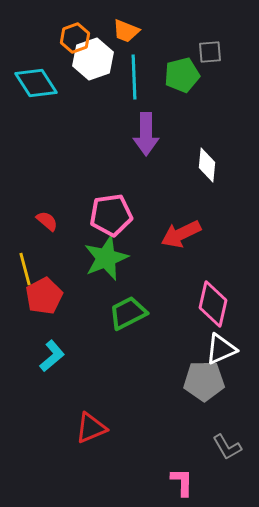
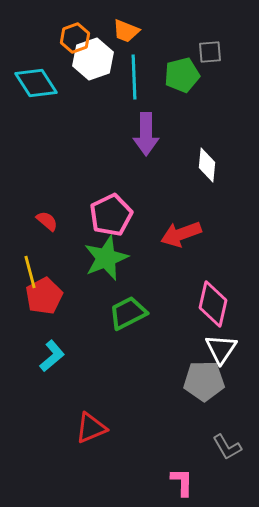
pink pentagon: rotated 18 degrees counterclockwise
red arrow: rotated 6 degrees clockwise
yellow line: moved 5 px right, 3 px down
white triangle: rotated 32 degrees counterclockwise
